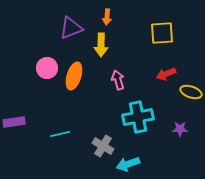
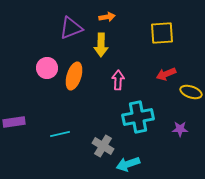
orange arrow: rotated 105 degrees counterclockwise
pink arrow: rotated 18 degrees clockwise
